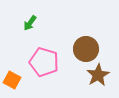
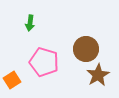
green arrow: rotated 28 degrees counterclockwise
orange square: rotated 30 degrees clockwise
